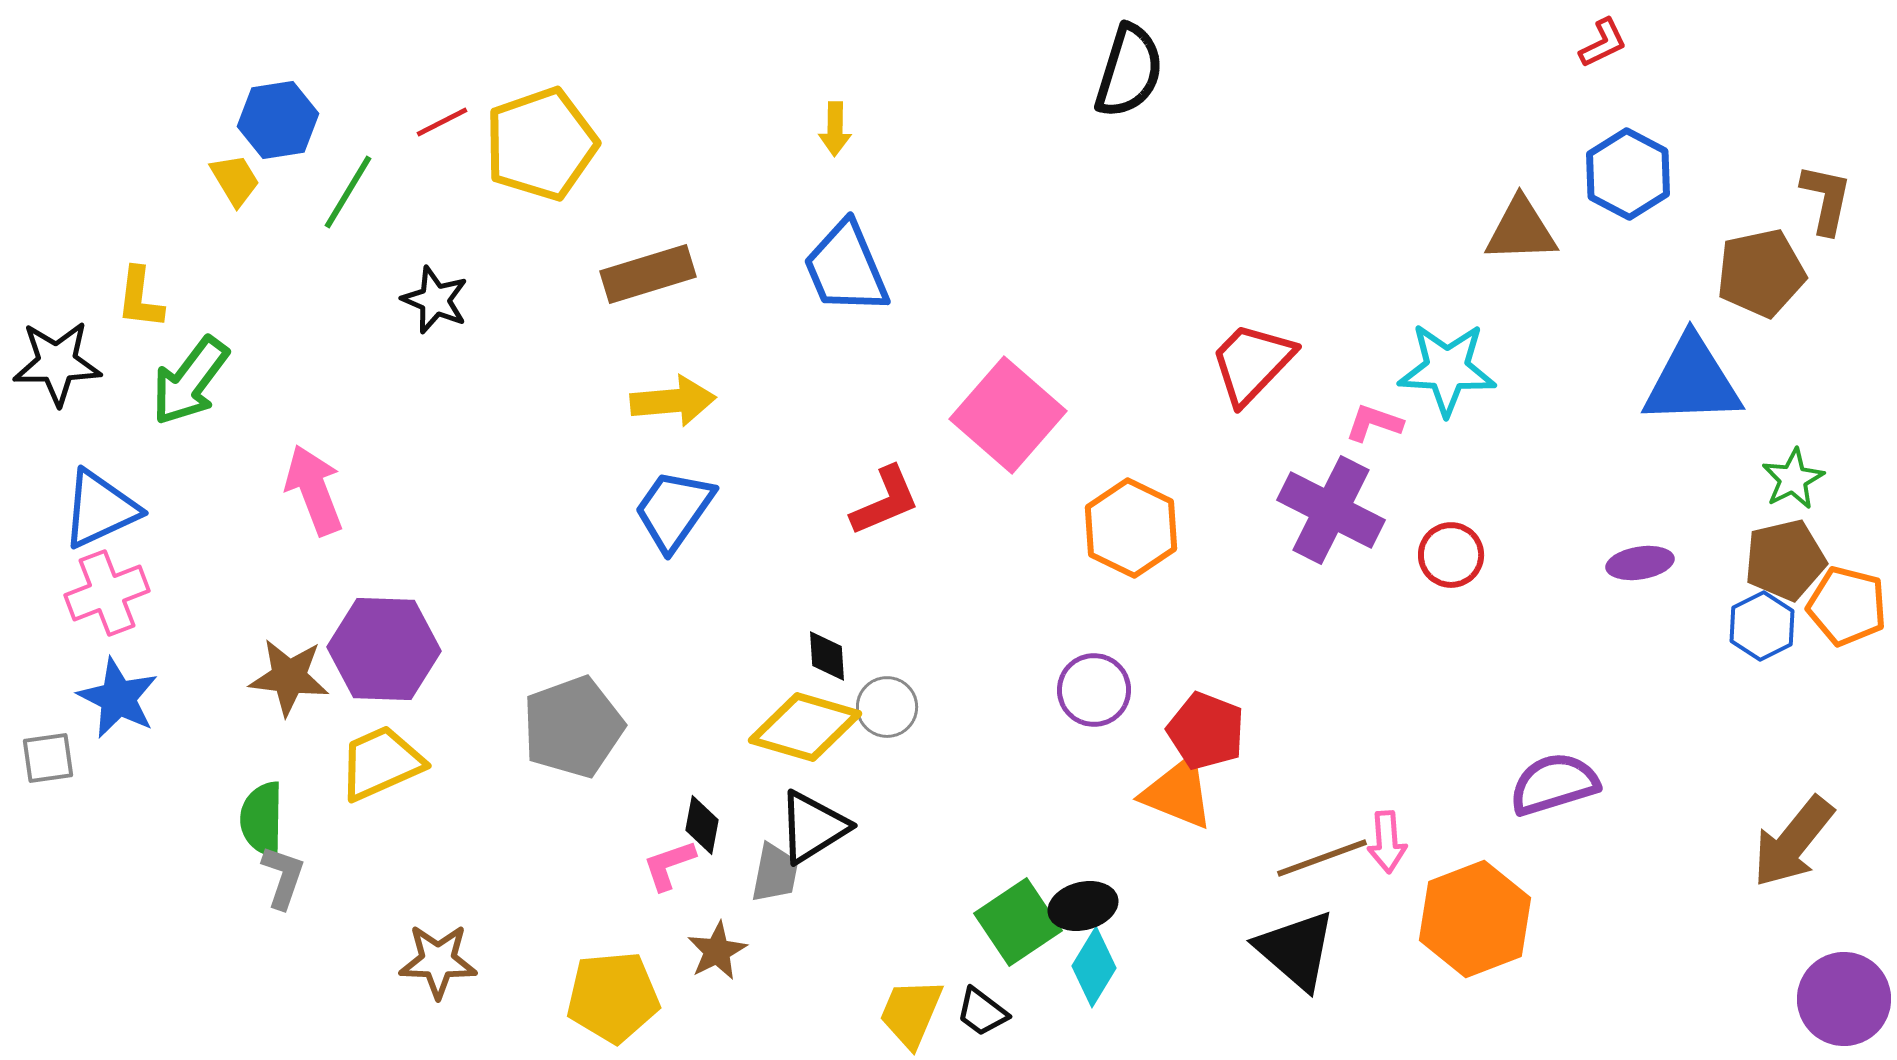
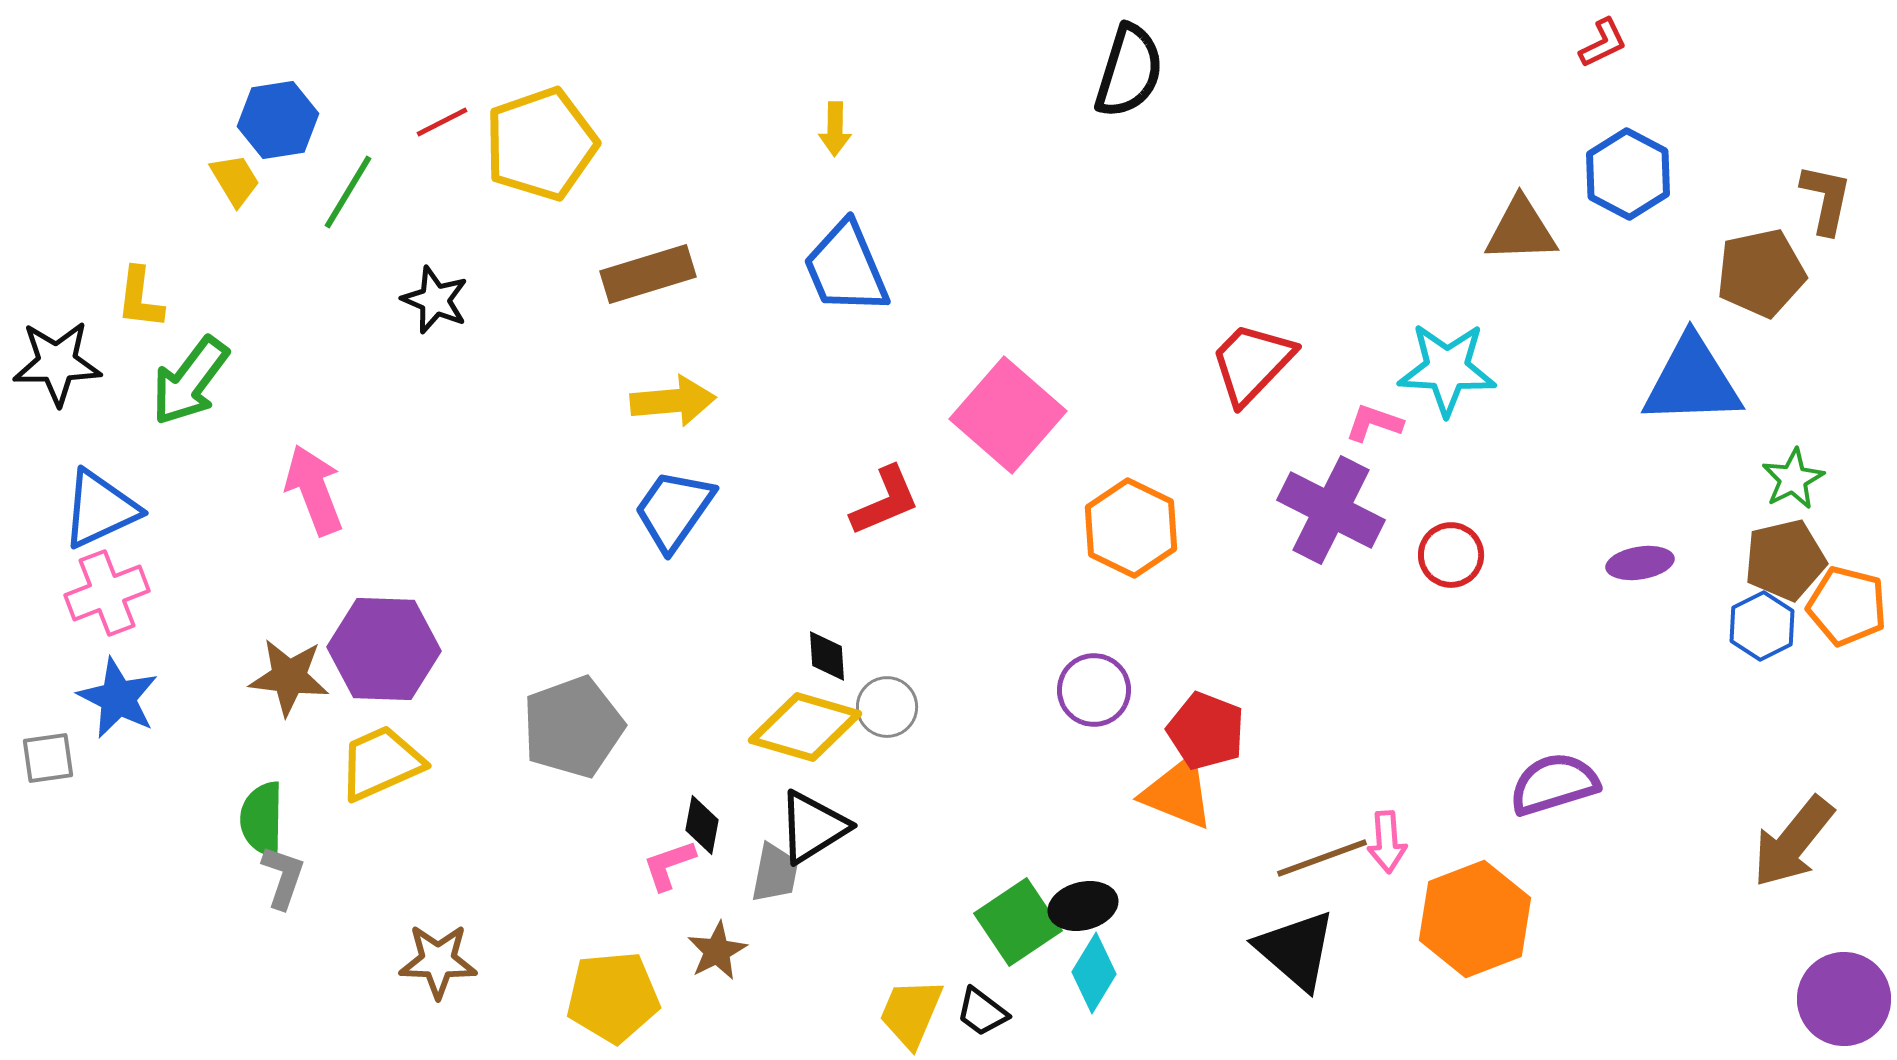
cyan diamond at (1094, 967): moved 6 px down
